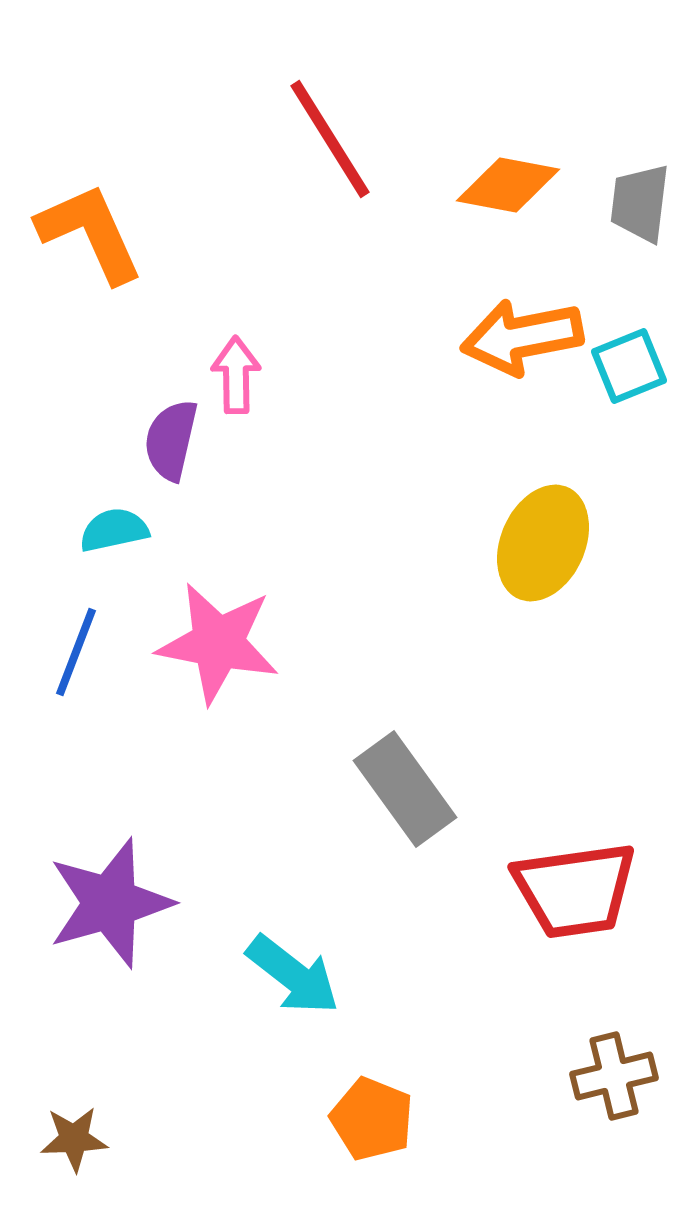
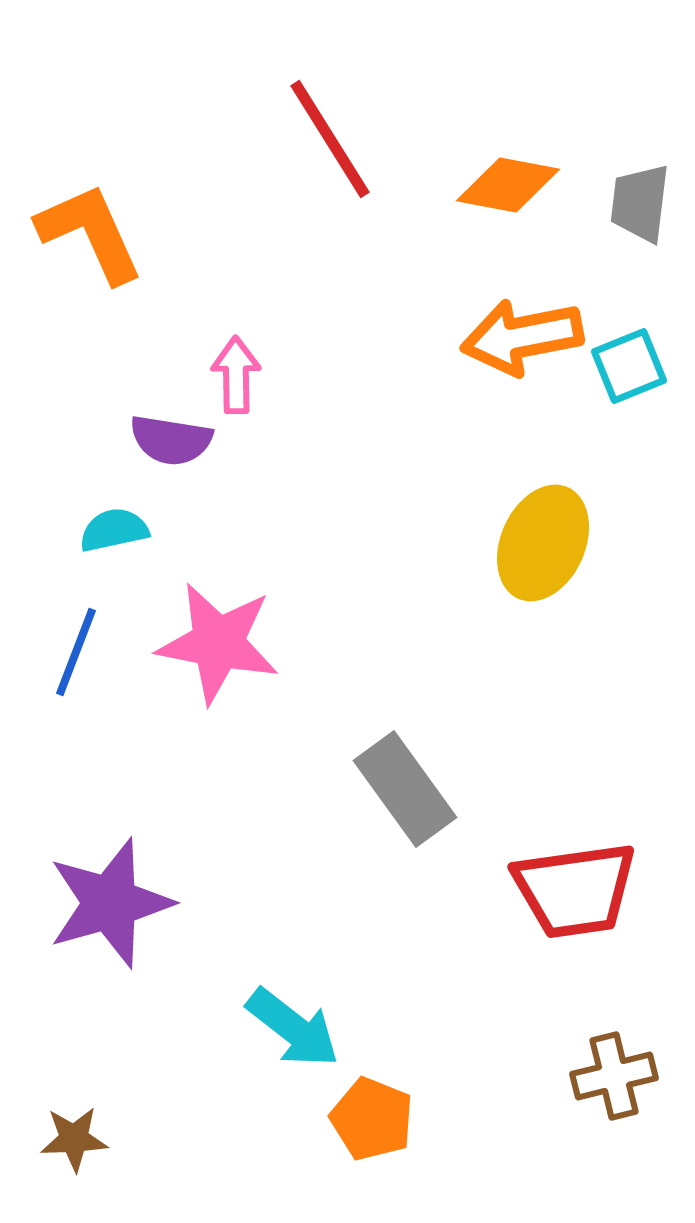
purple semicircle: rotated 94 degrees counterclockwise
cyan arrow: moved 53 px down
